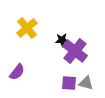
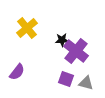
purple cross: moved 1 px right
purple square: moved 3 px left, 4 px up; rotated 14 degrees clockwise
